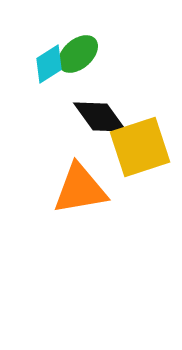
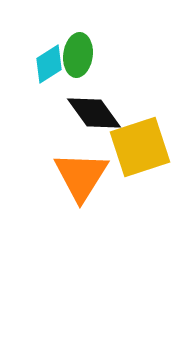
green ellipse: moved 1 px down; rotated 42 degrees counterclockwise
black diamond: moved 6 px left, 4 px up
orange triangle: moved 1 px right, 13 px up; rotated 48 degrees counterclockwise
